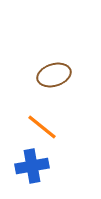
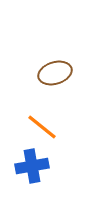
brown ellipse: moved 1 px right, 2 px up
